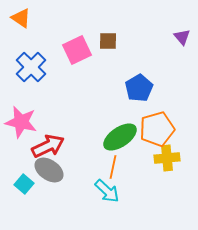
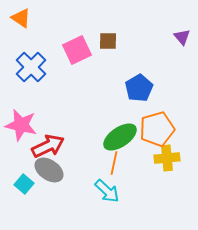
pink star: moved 3 px down
orange line: moved 1 px right, 4 px up
